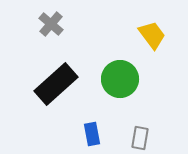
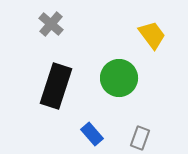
green circle: moved 1 px left, 1 px up
black rectangle: moved 2 px down; rotated 30 degrees counterclockwise
blue rectangle: rotated 30 degrees counterclockwise
gray rectangle: rotated 10 degrees clockwise
